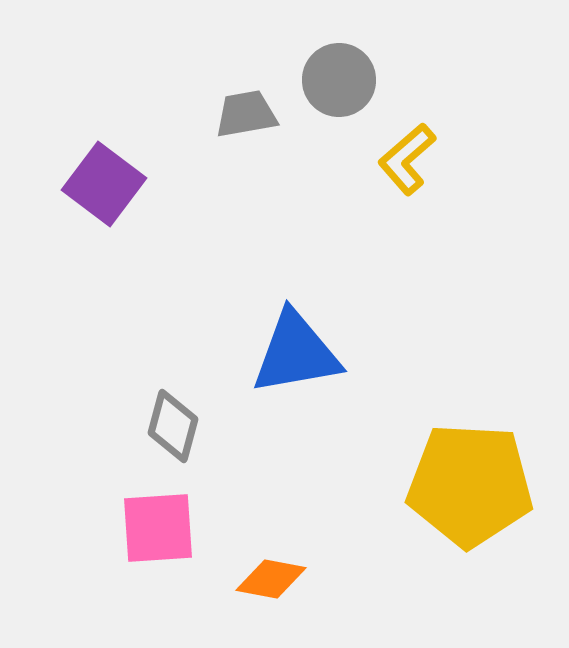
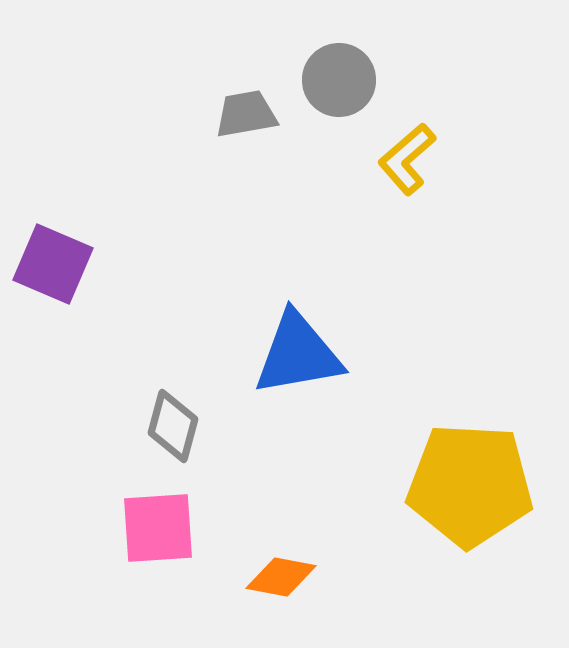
purple square: moved 51 px left, 80 px down; rotated 14 degrees counterclockwise
blue triangle: moved 2 px right, 1 px down
orange diamond: moved 10 px right, 2 px up
